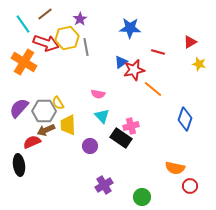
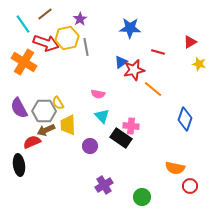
purple semicircle: rotated 70 degrees counterclockwise
pink cross: rotated 21 degrees clockwise
